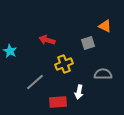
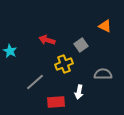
gray square: moved 7 px left, 2 px down; rotated 16 degrees counterclockwise
red rectangle: moved 2 px left
